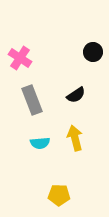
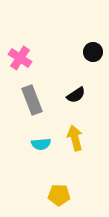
cyan semicircle: moved 1 px right, 1 px down
